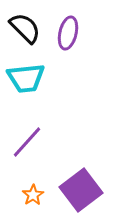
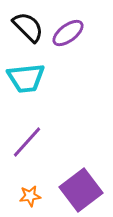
black semicircle: moved 3 px right, 1 px up
purple ellipse: rotated 40 degrees clockwise
orange star: moved 3 px left, 1 px down; rotated 25 degrees clockwise
